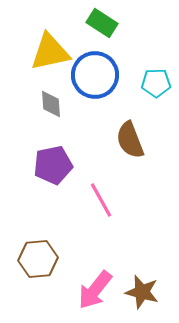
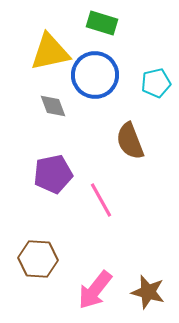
green rectangle: rotated 16 degrees counterclockwise
cyan pentagon: rotated 12 degrees counterclockwise
gray diamond: moved 2 px right, 2 px down; rotated 16 degrees counterclockwise
brown semicircle: moved 1 px down
purple pentagon: moved 9 px down
brown hexagon: rotated 9 degrees clockwise
brown star: moved 6 px right
